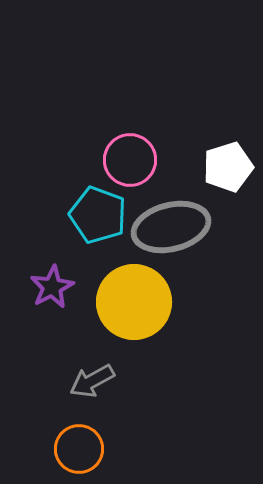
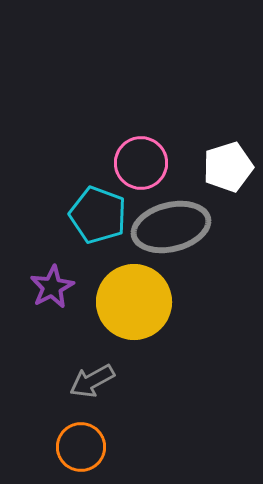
pink circle: moved 11 px right, 3 px down
orange circle: moved 2 px right, 2 px up
